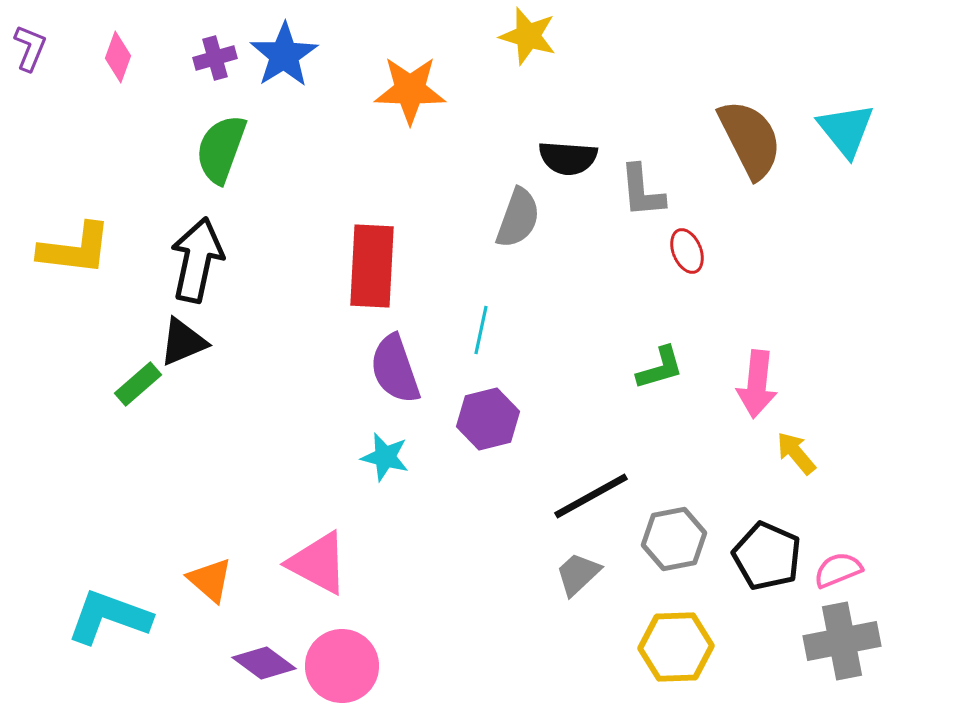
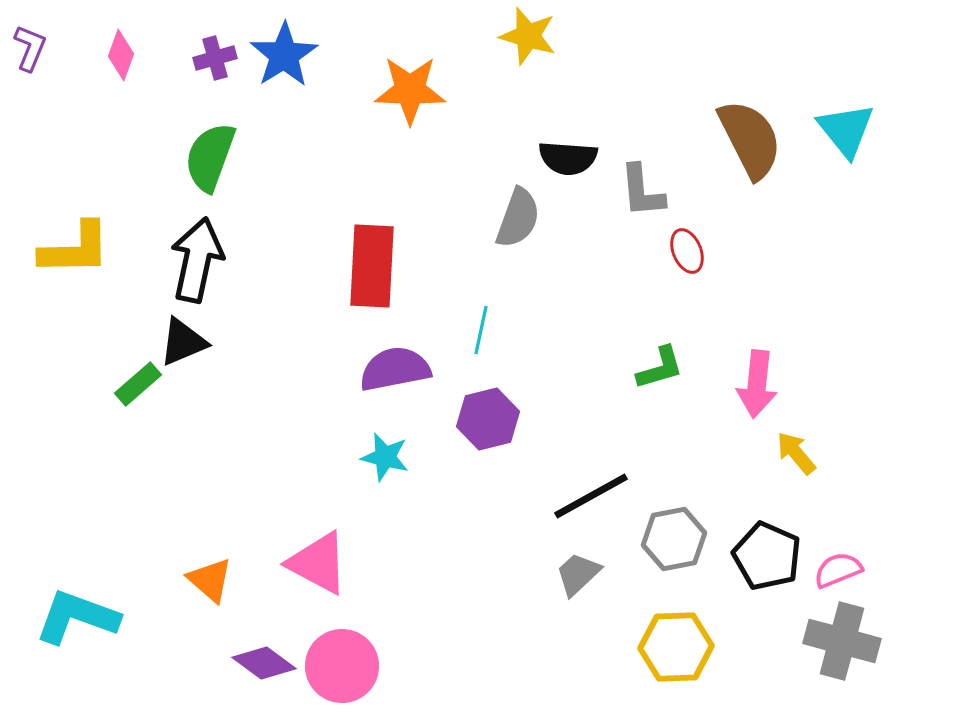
pink diamond: moved 3 px right, 2 px up
green semicircle: moved 11 px left, 8 px down
yellow L-shape: rotated 8 degrees counterclockwise
purple semicircle: rotated 98 degrees clockwise
cyan L-shape: moved 32 px left
gray cross: rotated 26 degrees clockwise
